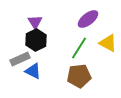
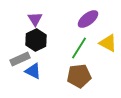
purple triangle: moved 3 px up
